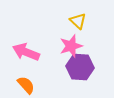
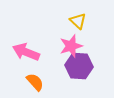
purple hexagon: moved 1 px left, 1 px up
orange semicircle: moved 9 px right, 3 px up
